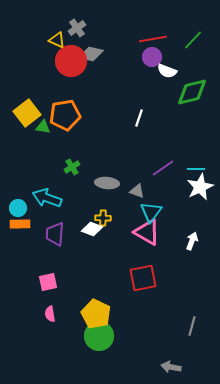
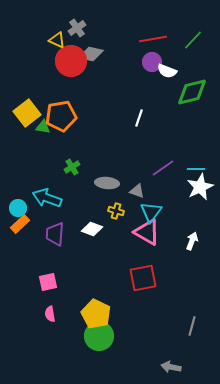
purple circle: moved 5 px down
orange pentagon: moved 4 px left, 1 px down
yellow cross: moved 13 px right, 7 px up; rotated 14 degrees clockwise
orange rectangle: rotated 42 degrees counterclockwise
